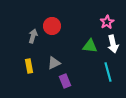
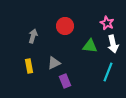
pink star: moved 1 px down; rotated 16 degrees counterclockwise
red circle: moved 13 px right
cyan line: rotated 36 degrees clockwise
